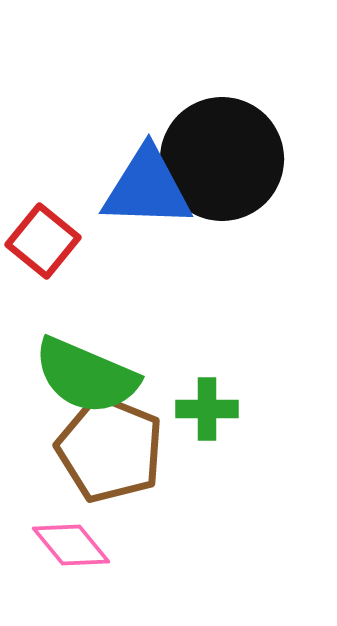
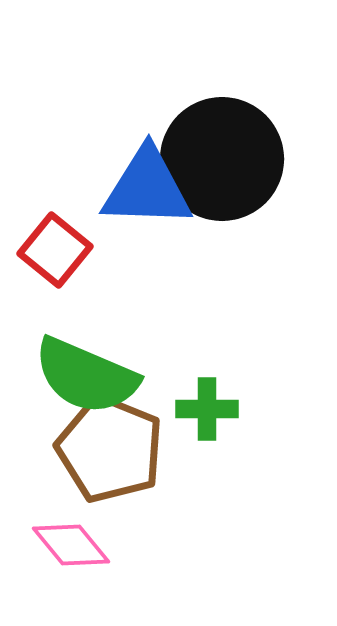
red square: moved 12 px right, 9 px down
